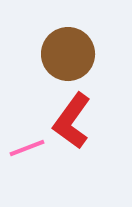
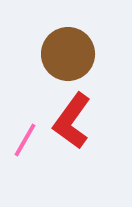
pink line: moved 2 px left, 8 px up; rotated 39 degrees counterclockwise
